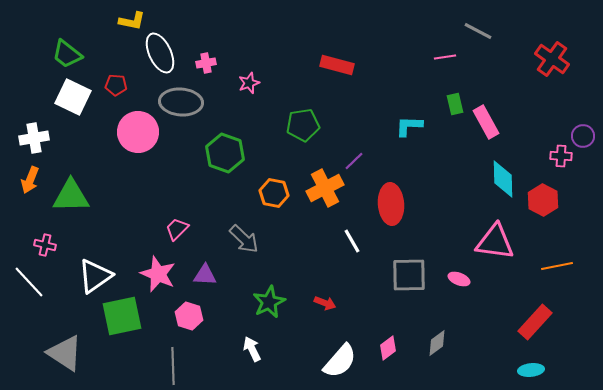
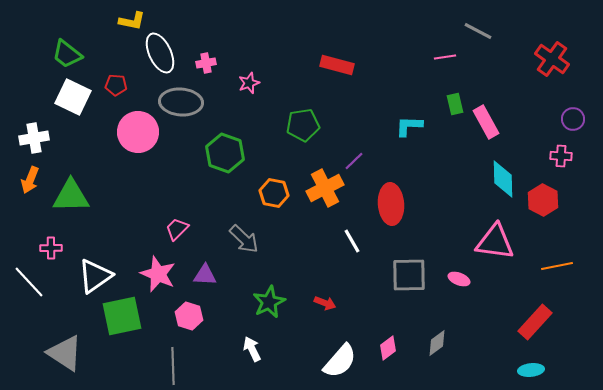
purple circle at (583, 136): moved 10 px left, 17 px up
pink cross at (45, 245): moved 6 px right, 3 px down; rotated 15 degrees counterclockwise
